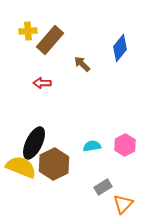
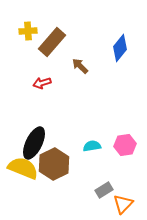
brown rectangle: moved 2 px right, 2 px down
brown arrow: moved 2 px left, 2 px down
red arrow: rotated 18 degrees counterclockwise
pink hexagon: rotated 20 degrees clockwise
yellow semicircle: moved 2 px right, 1 px down
gray rectangle: moved 1 px right, 3 px down
